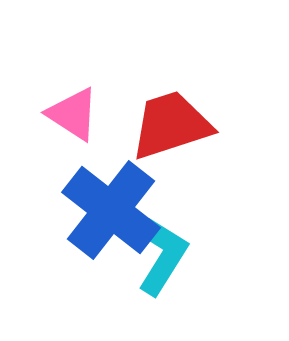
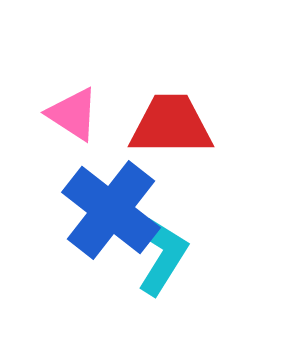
red trapezoid: rotated 18 degrees clockwise
